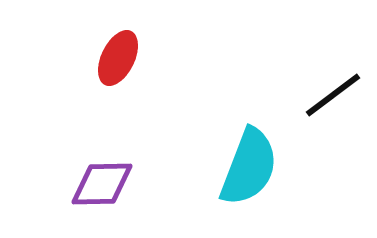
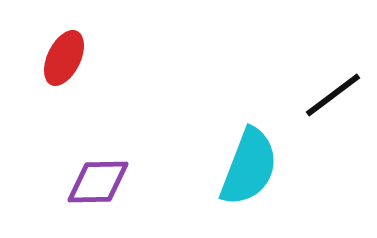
red ellipse: moved 54 px left
purple diamond: moved 4 px left, 2 px up
